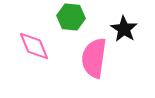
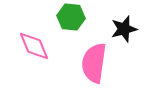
black star: rotated 24 degrees clockwise
pink semicircle: moved 5 px down
